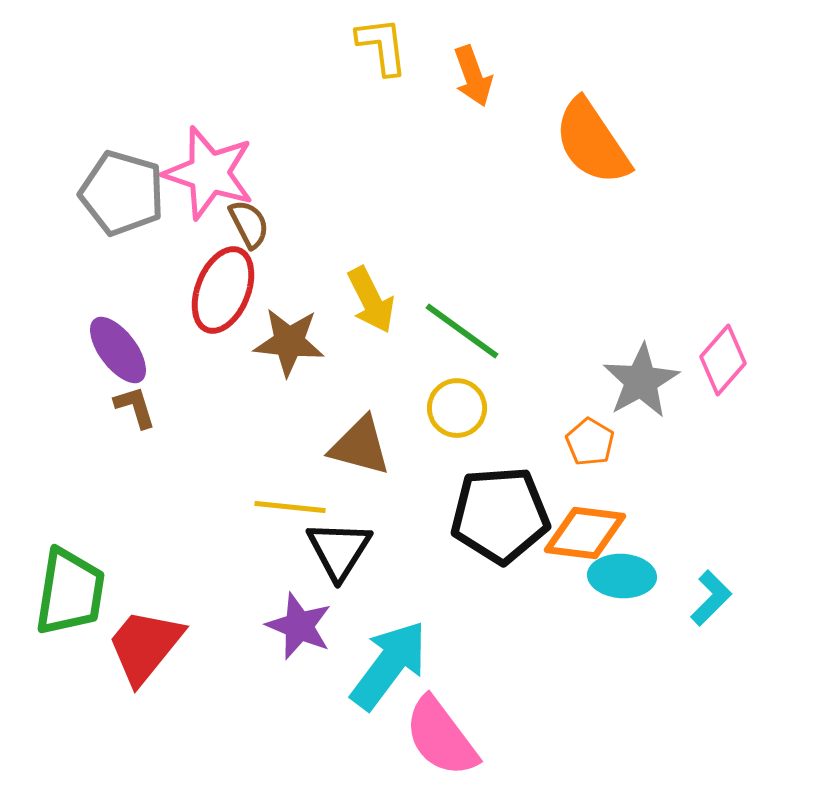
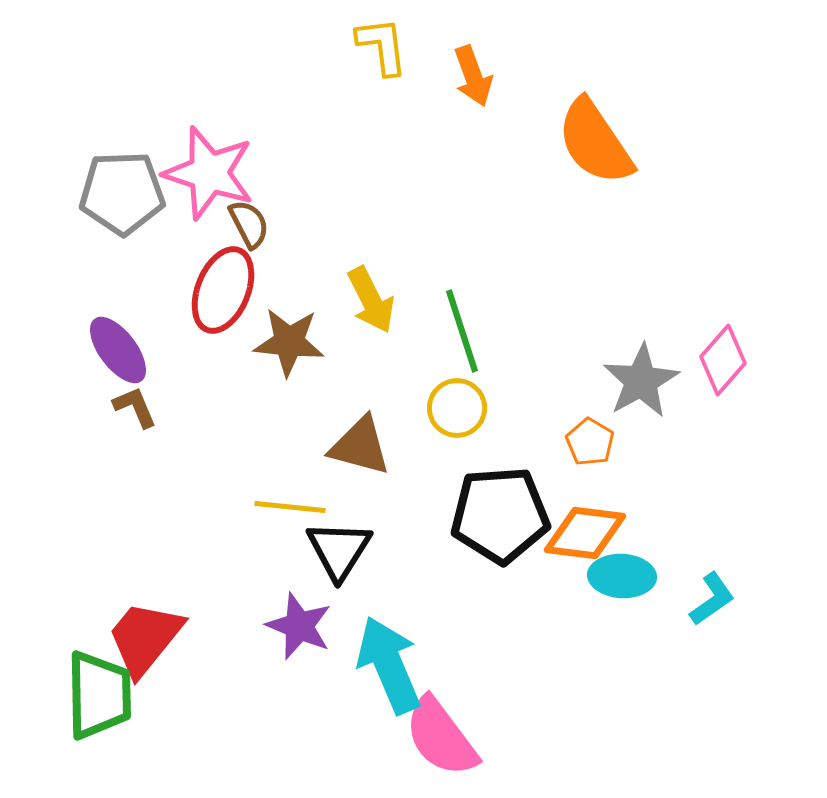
orange semicircle: moved 3 px right
gray pentagon: rotated 18 degrees counterclockwise
green line: rotated 36 degrees clockwise
brown L-shape: rotated 6 degrees counterclockwise
green trapezoid: moved 29 px right, 103 px down; rotated 10 degrees counterclockwise
cyan L-shape: moved 1 px right, 1 px down; rotated 10 degrees clockwise
red trapezoid: moved 8 px up
cyan arrow: rotated 60 degrees counterclockwise
